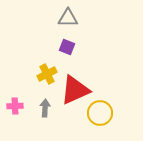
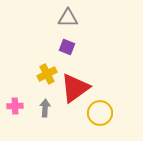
red triangle: moved 2 px up; rotated 12 degrees counterclockwise
